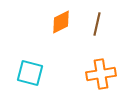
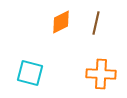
brown line: moved 1 px left, 1 px up
orange cross: rotated 12 degrees clockwise
